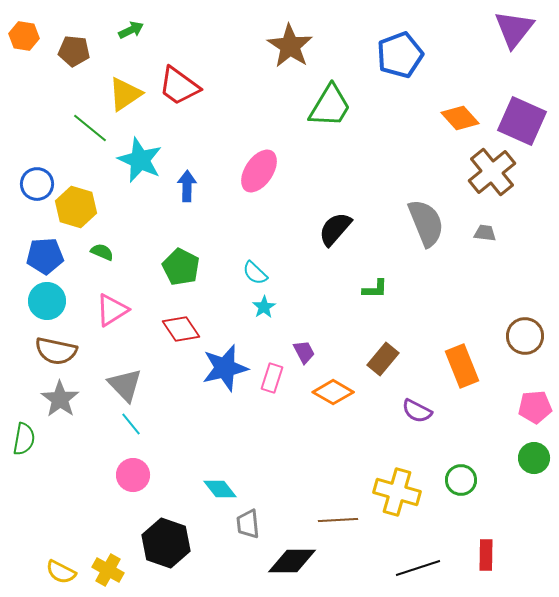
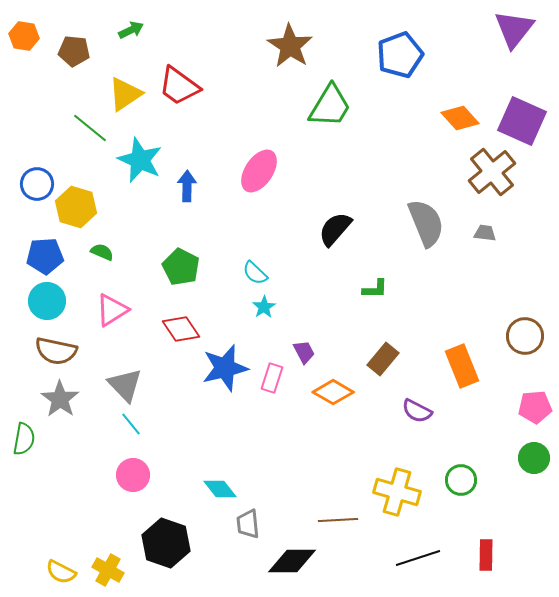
black line at (418, 568): moved 10 px up
